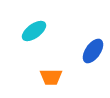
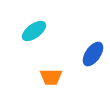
blue ellipse: moved 3 px down
